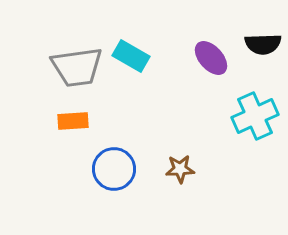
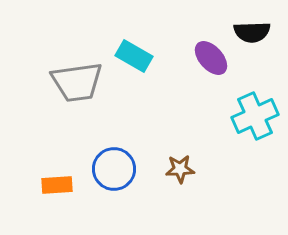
black semicircle: moved 11 px left, 12 px up
cyan rectangle: moved 3 px right
gray trapezoid: moved 15 px down
orange rectangle: moved 16 px left, 64 px down
